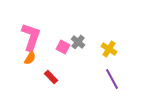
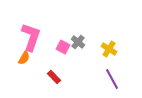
orange semicircle: moved 6 px left
red rectangle: moved 3 px right
